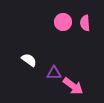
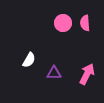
pink circle: moved 1 px down
white semicircle: rotated 84 degrees clockwise
pink arrow: moved 14 px right, 12 px up; rotated 100 degrees counterclockwise
